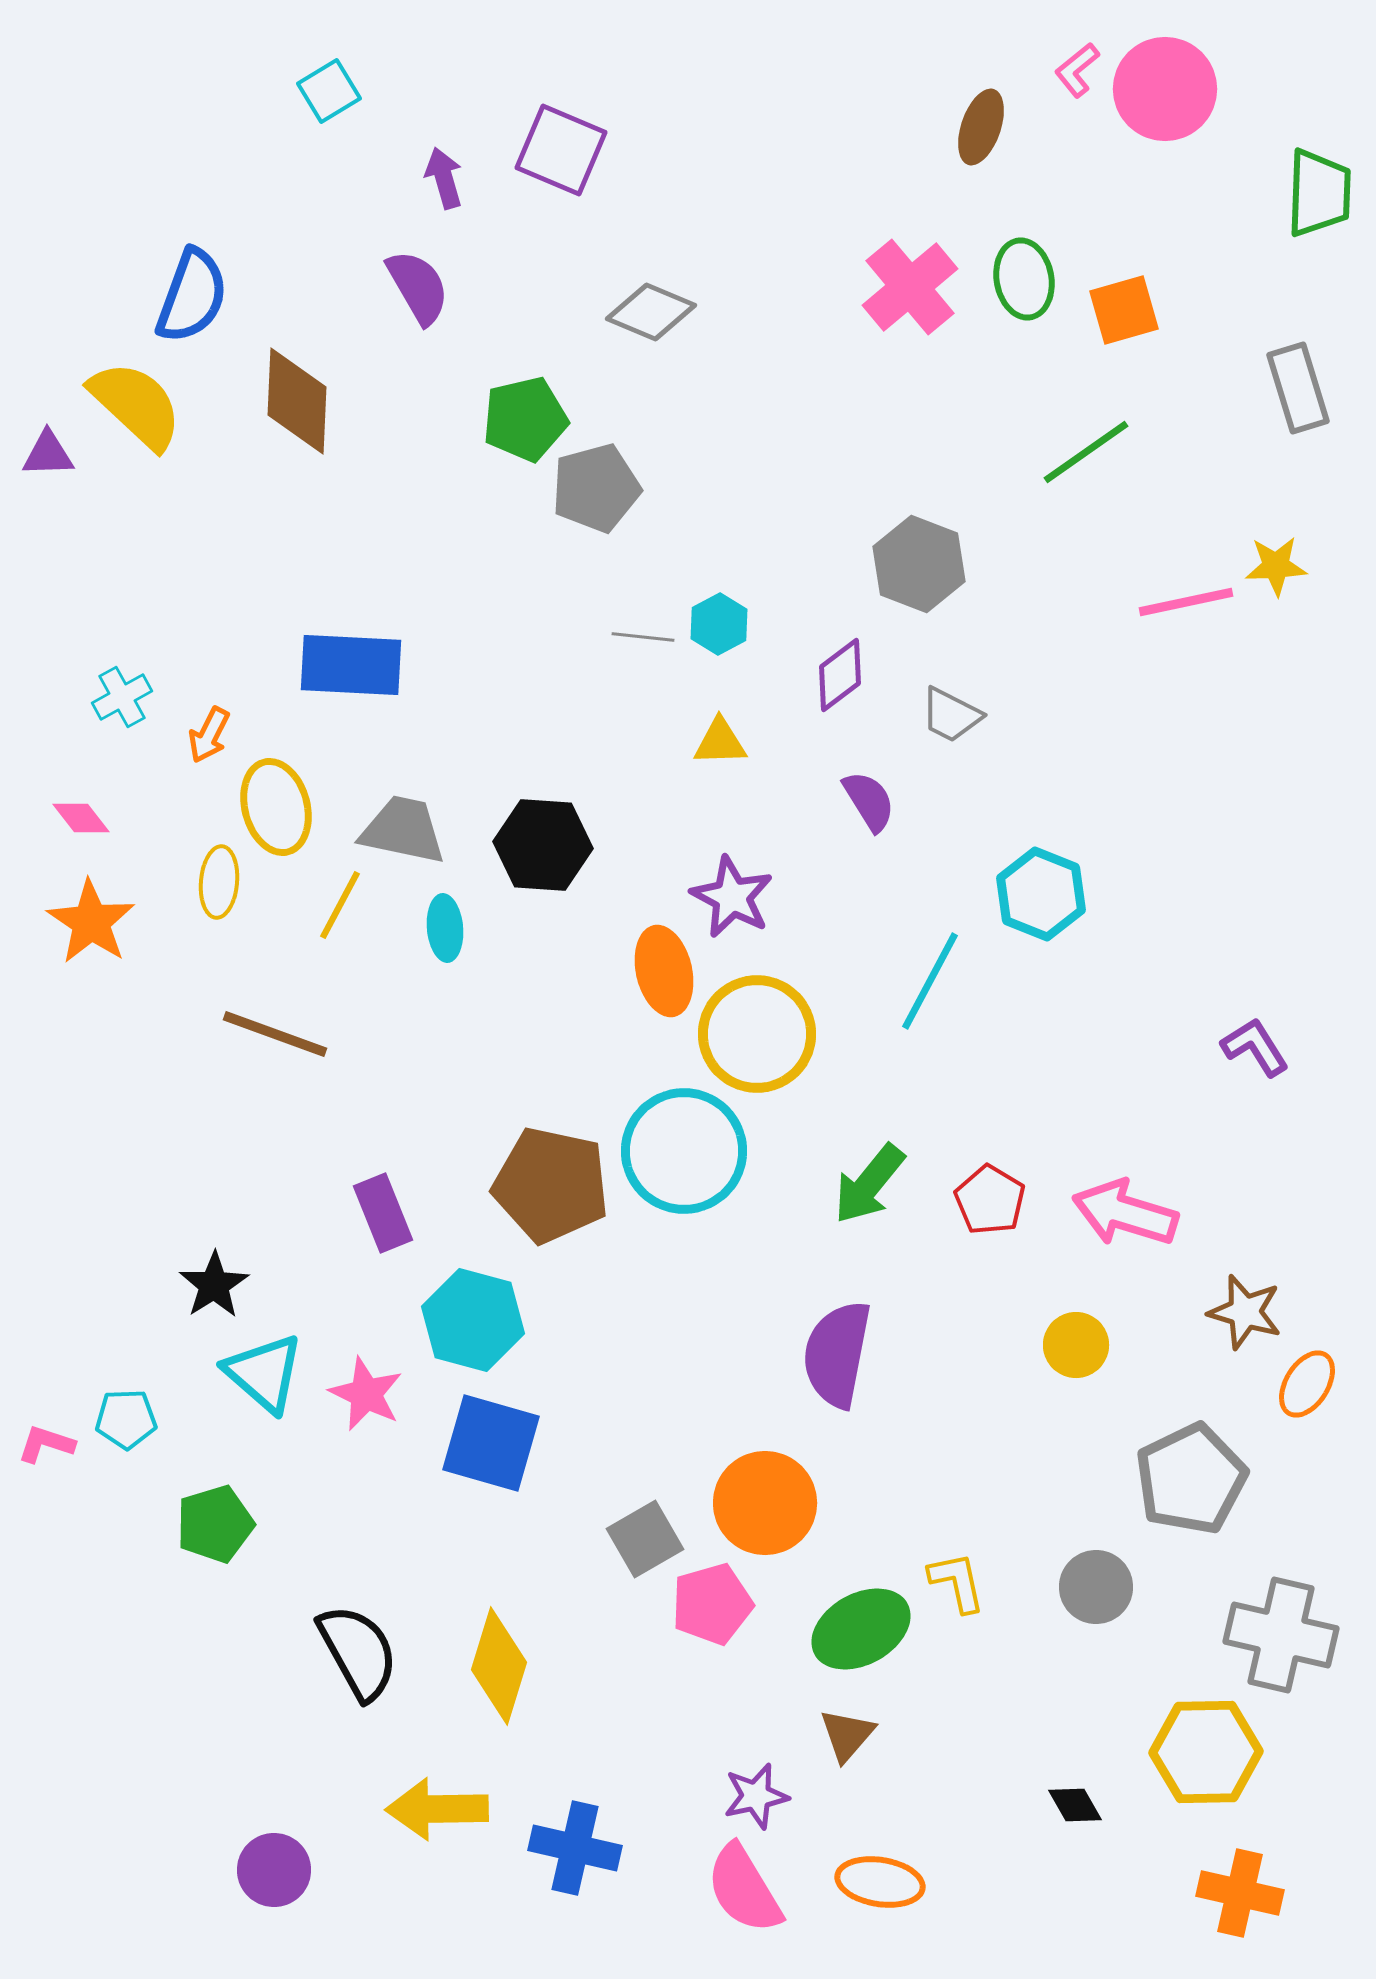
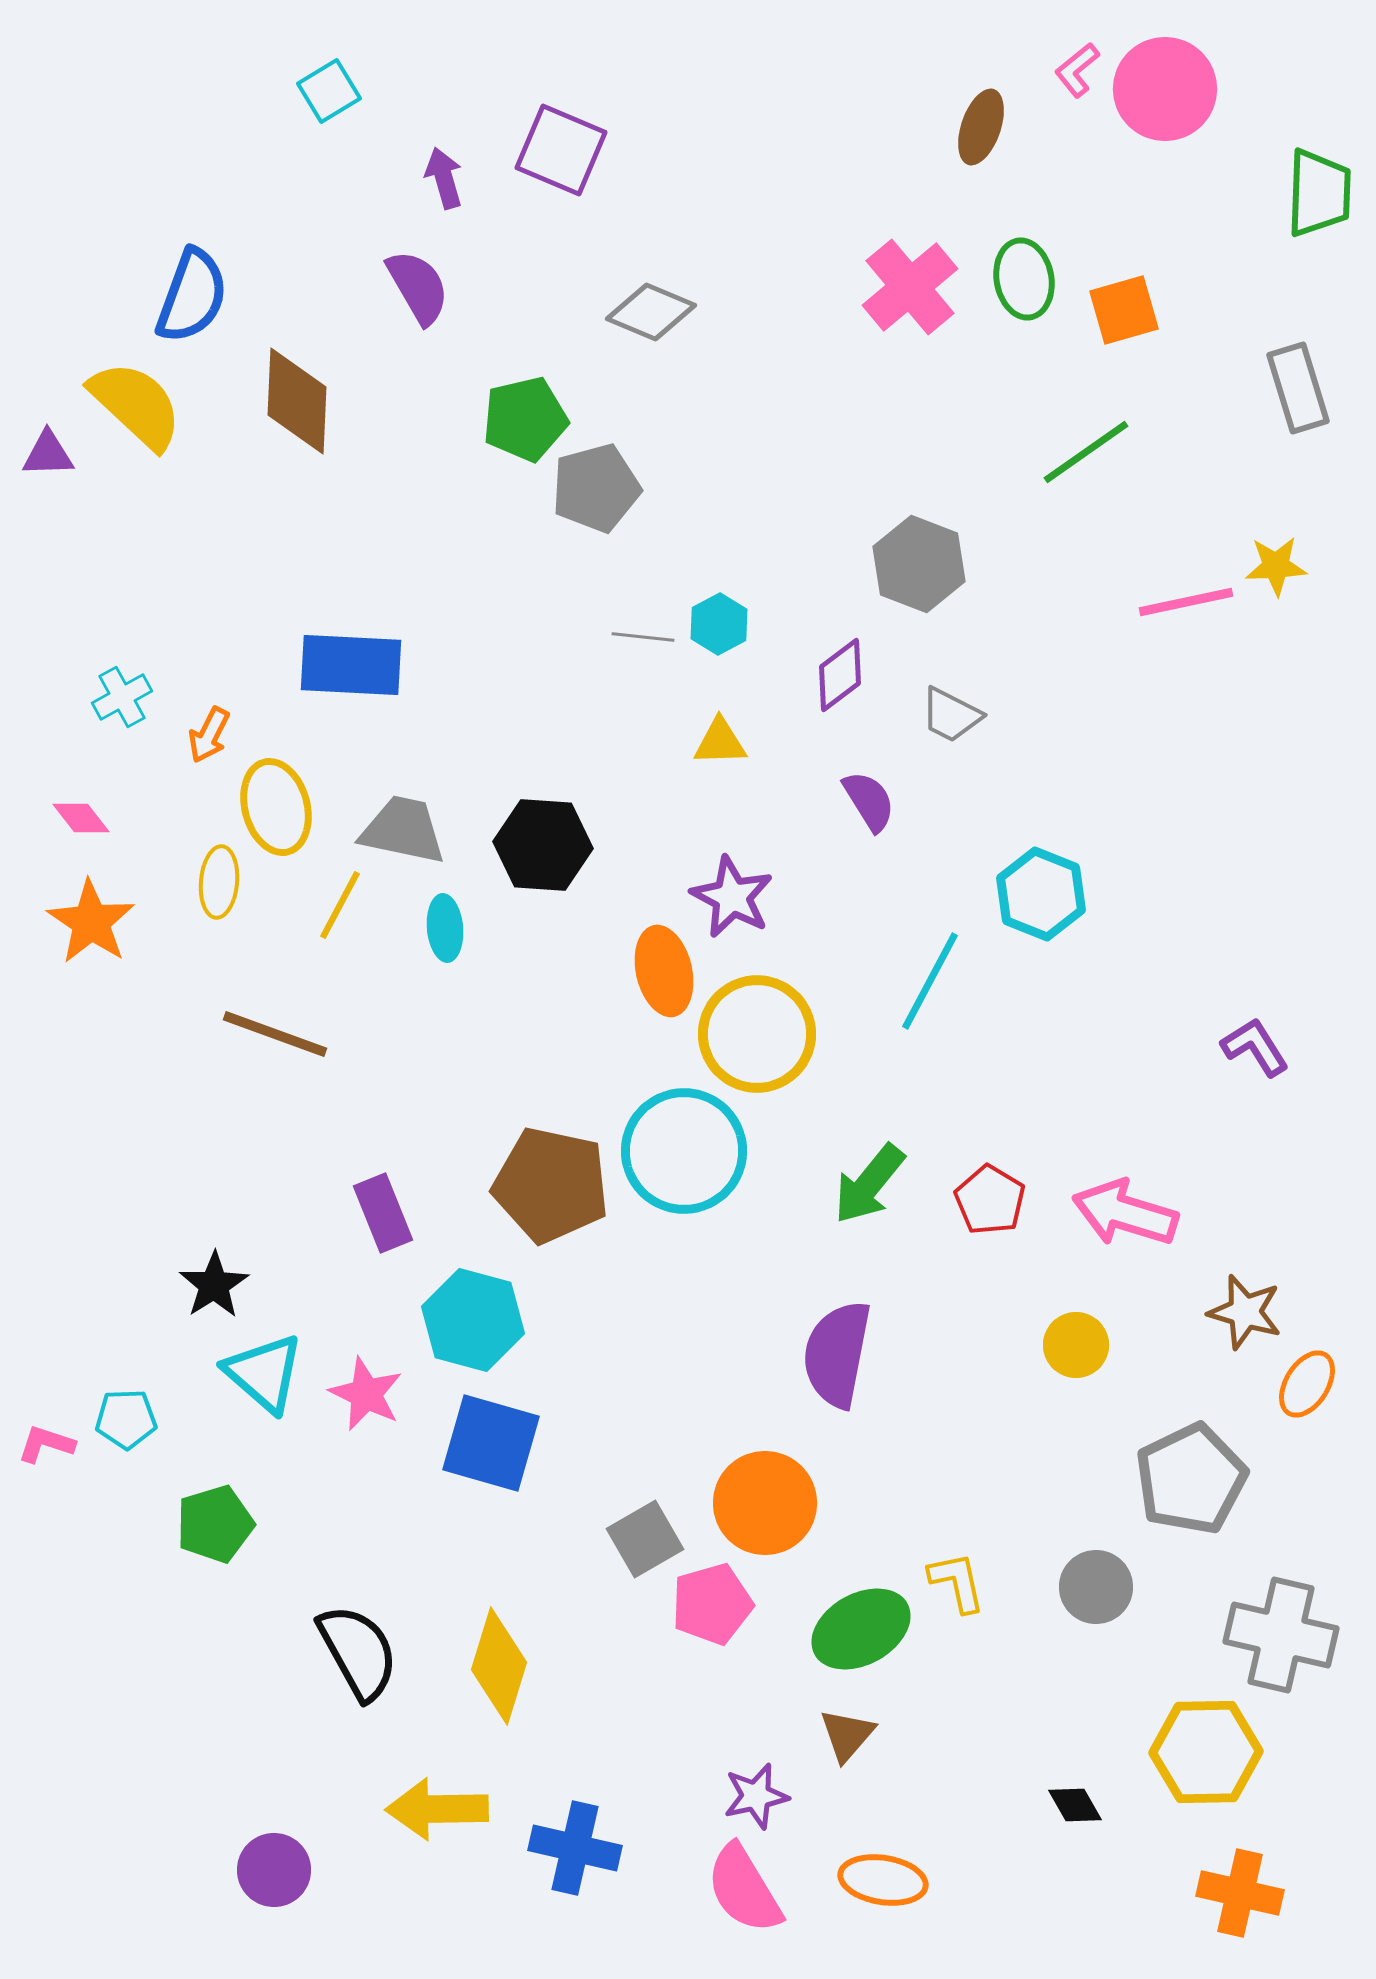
orange ellipse at (880, 1882): moved 3 px right, 2 px up
